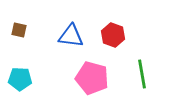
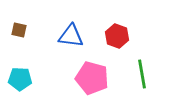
red hexagon: moved 4 px right, 1 px down
